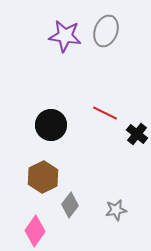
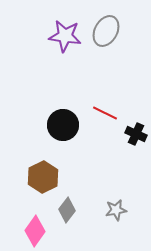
gray ellipse: rotated 8 degrees clockwise
black circle: moved 12 px right
black cross: moved 1 px left; rotated 15 degrees counterclockwise
gray diamond: moved 3 px left, 5 px down
